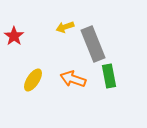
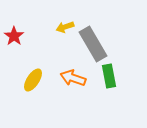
gray rectangle: rotated 8 degrees counterclockwise
orange arrow: moved 1 px up
